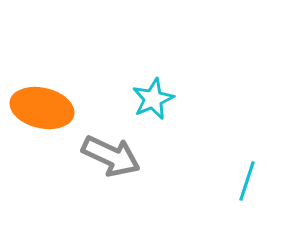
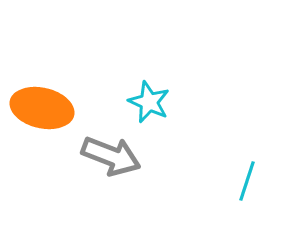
cyan star: moved 4 px left, 3 px down; rotated 24 degrees counterclockwise
gray arrow: rotated 4 degrees counterclockwise
